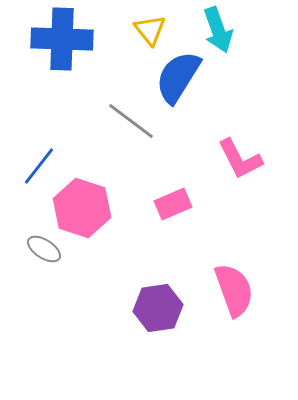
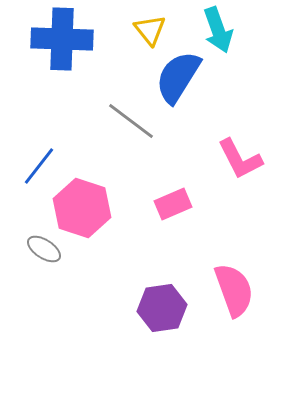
purple hexagon: moved 4 px right
